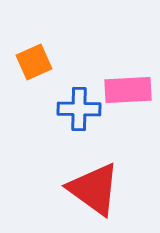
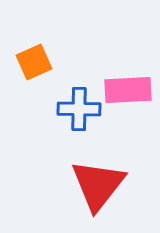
red triangle: moved 4 px right, 4 px up; rotated 32 degrees clockwise
